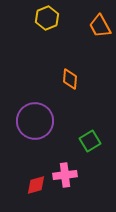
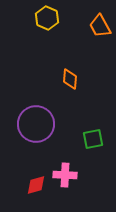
yellow hexagon: rotated 15 degrees counterclockwise
purple circle: moved 1 px right, 3 px down
green square: moved 3 px right, 2 px up; rotated 20 degrees clockwise
pink cross: rotated 10 degrees clockwise
